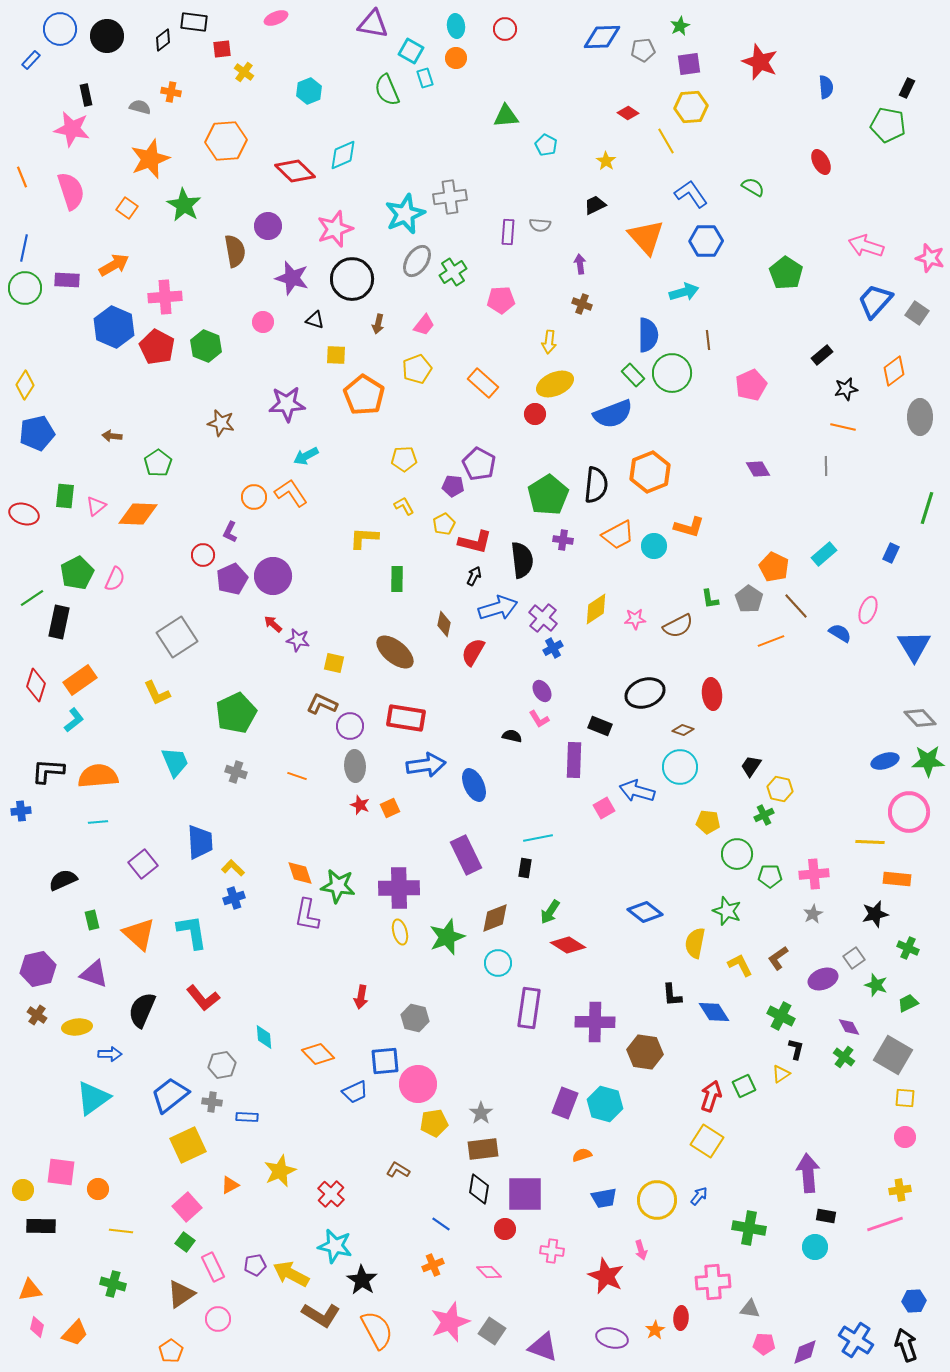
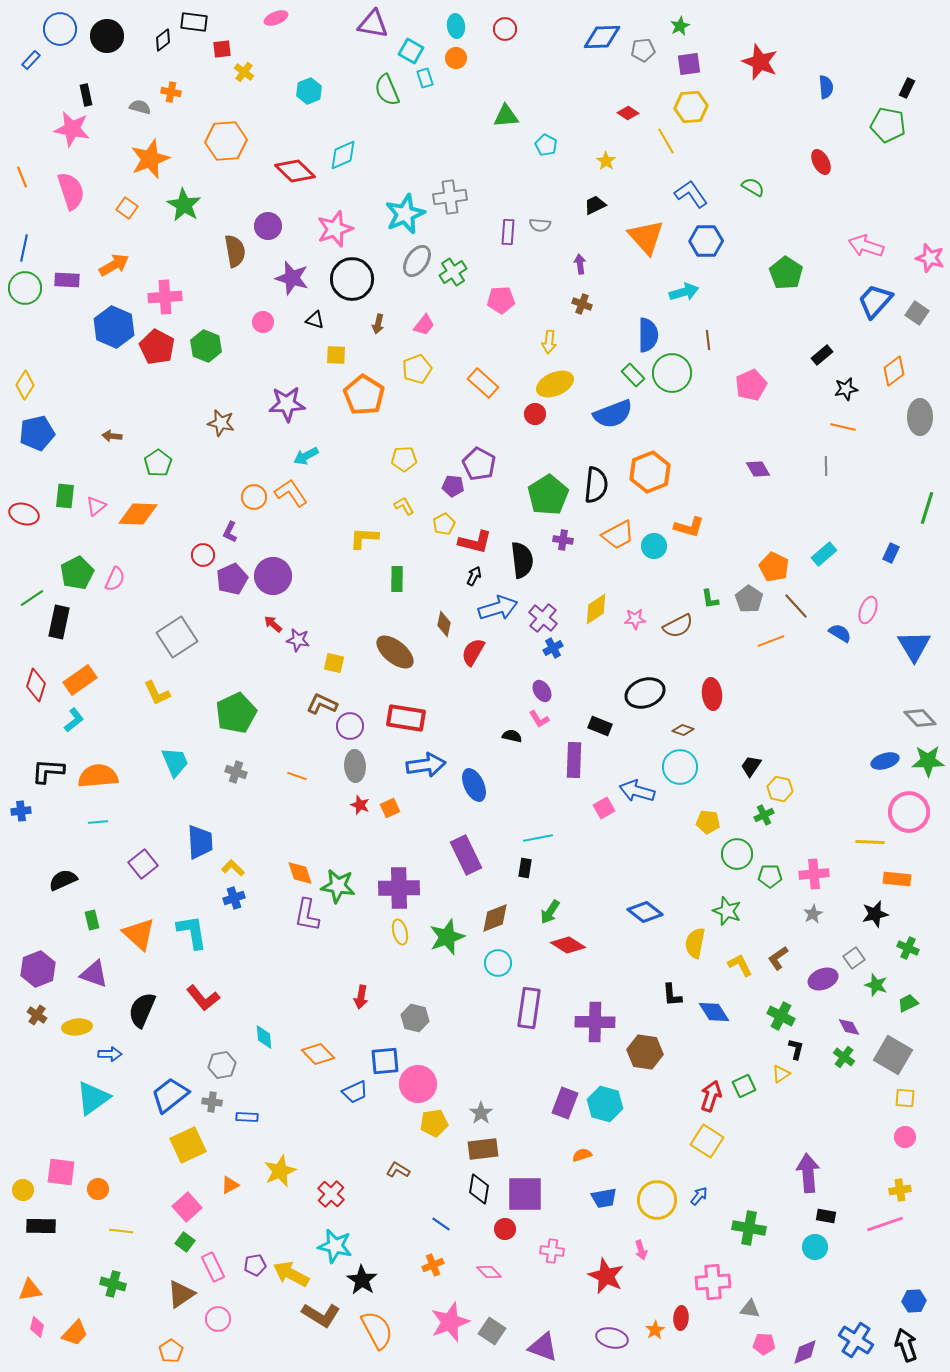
purple hexagon at (38, 969): rotated 8 degrees counterclockwise
